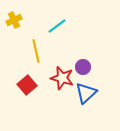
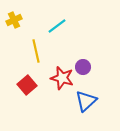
blue triangle: moved 8 px down
